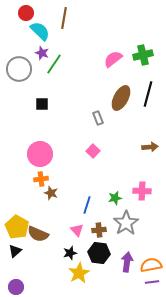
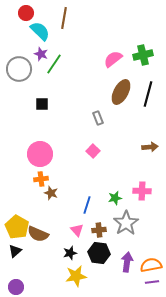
purple star: moved 1 px left, 1 px down
brown ellipse: moved 6 px up
yellow star: moved 3 px left, 3 px down; rotated 20 degrees clockwise
